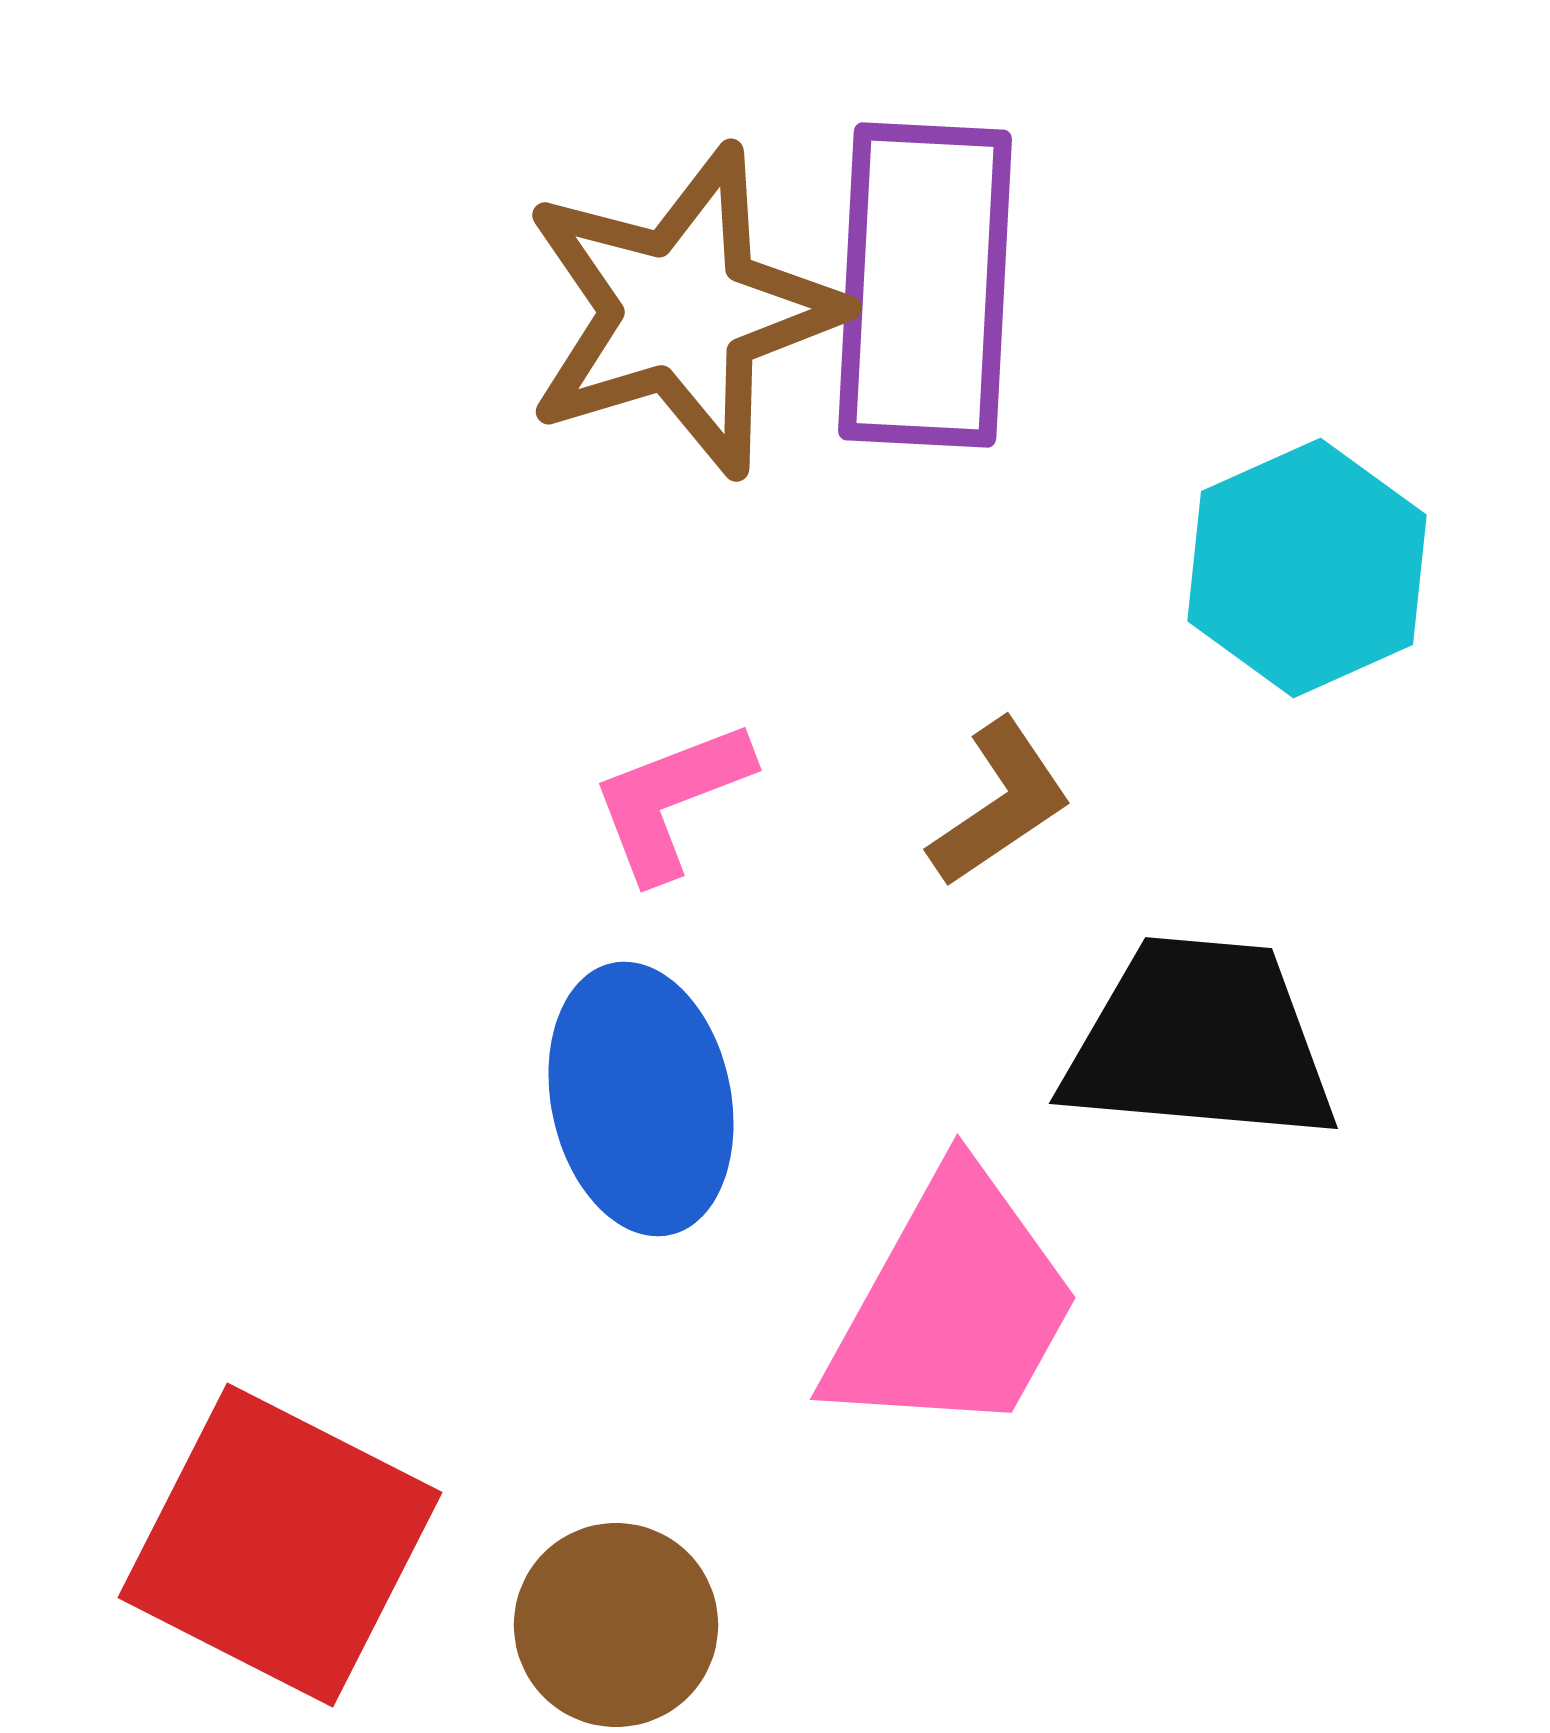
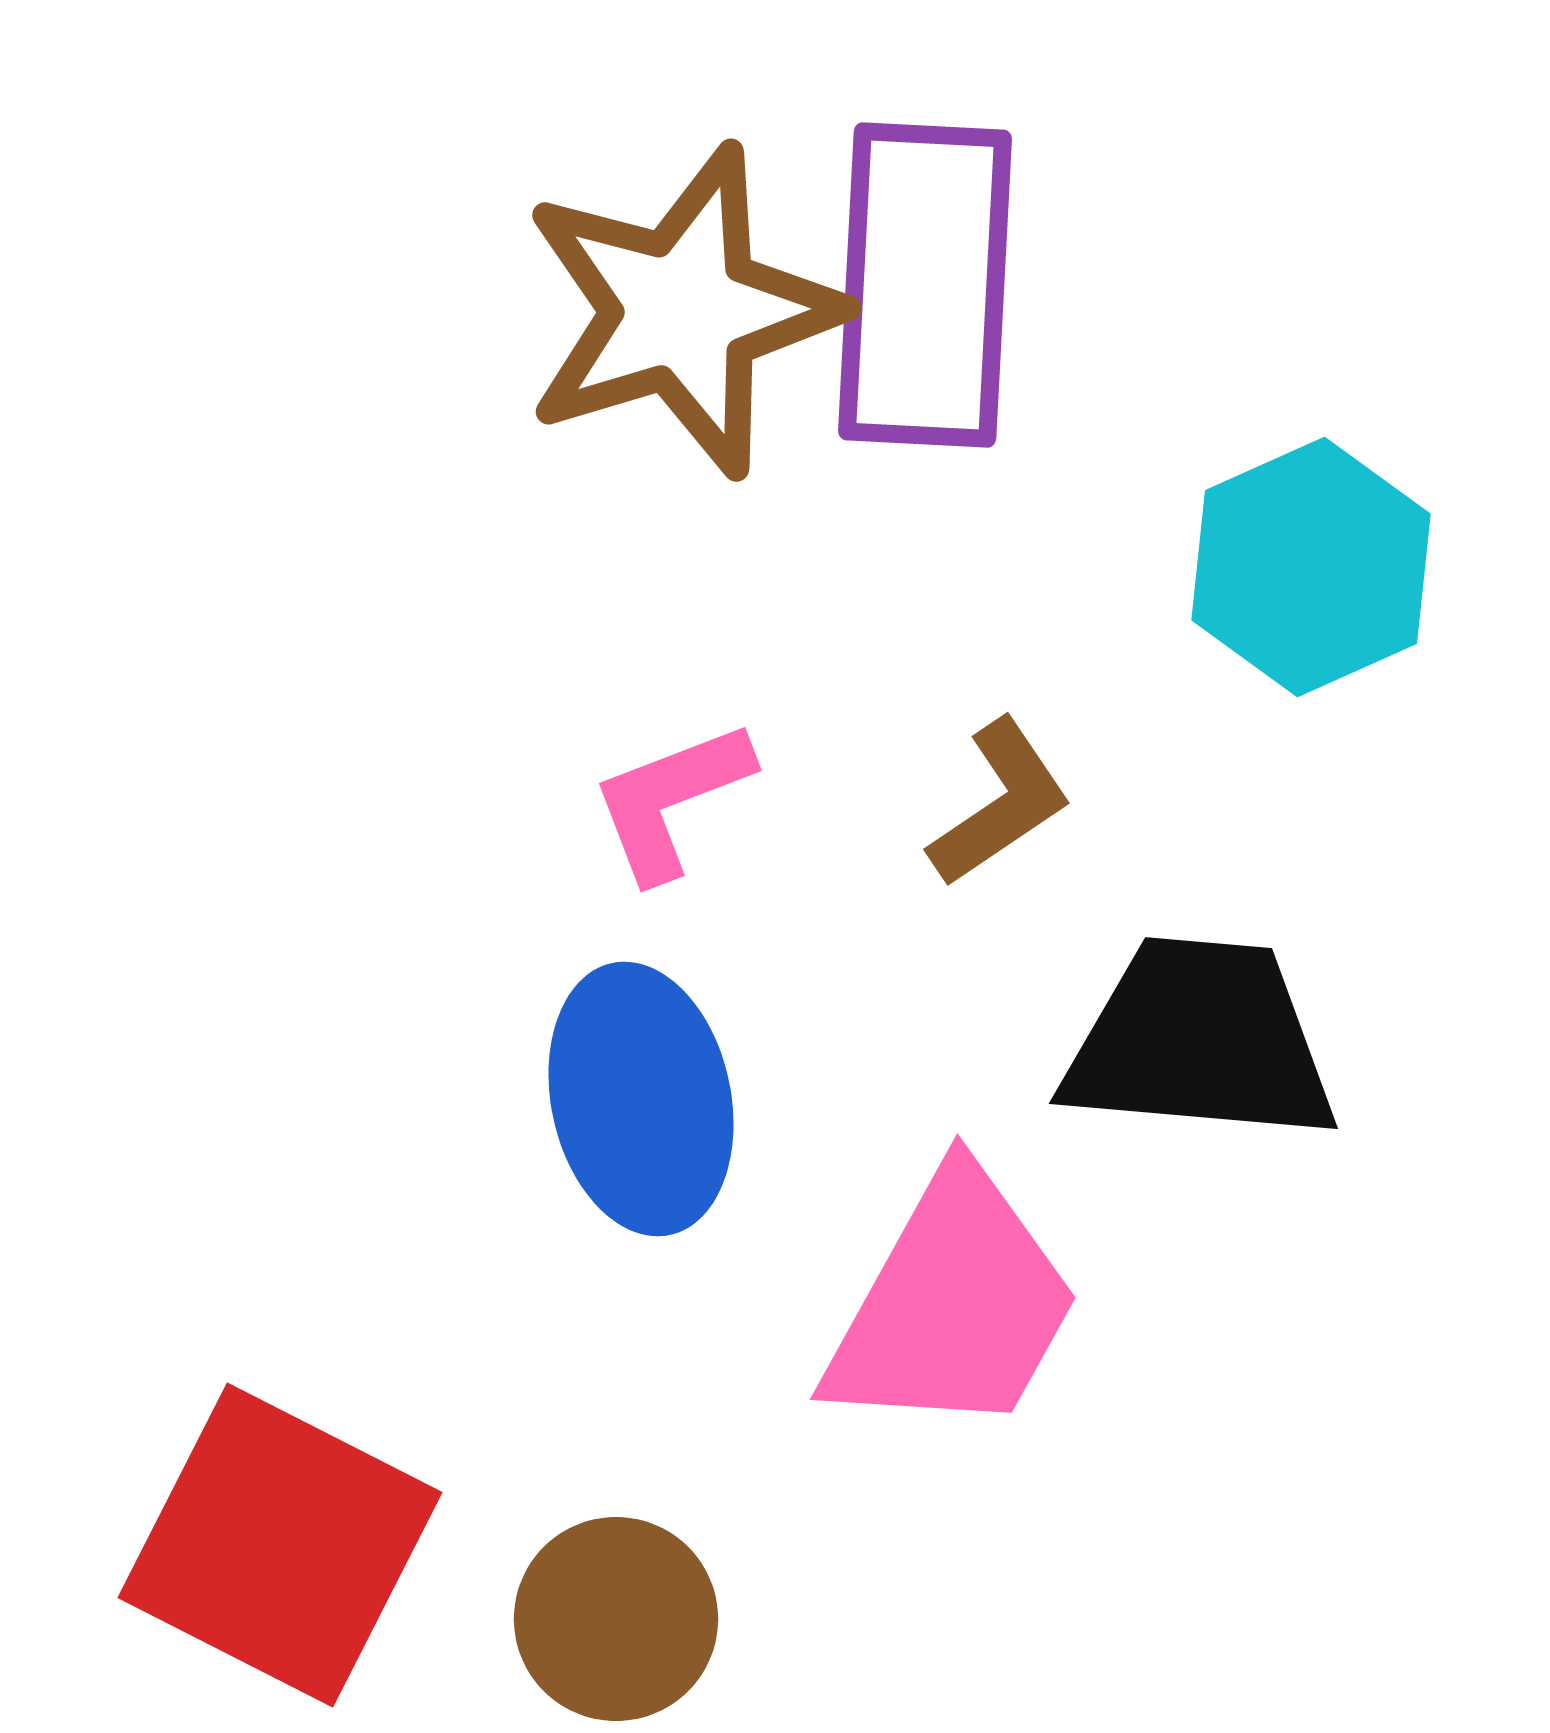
cyan hexagon: moved 4 px right, 1 px up
brown circle: moved 6 px up
